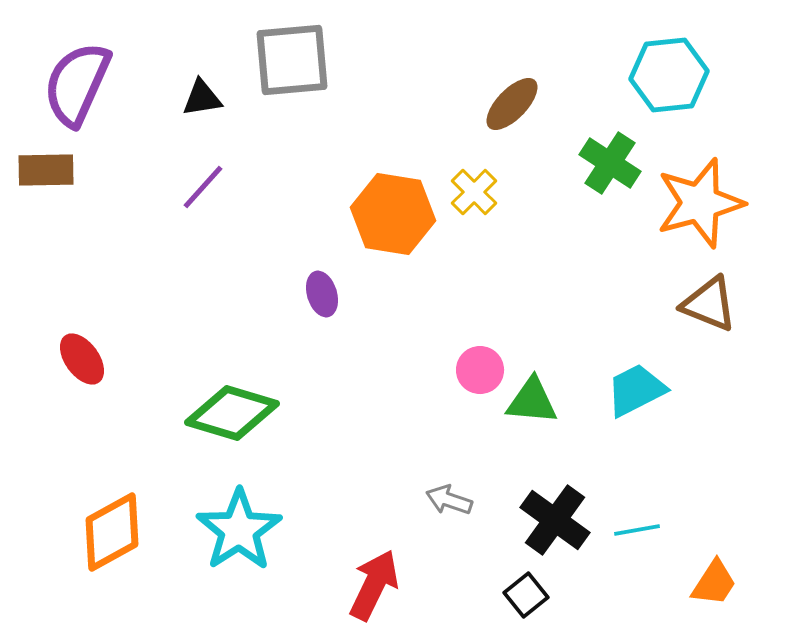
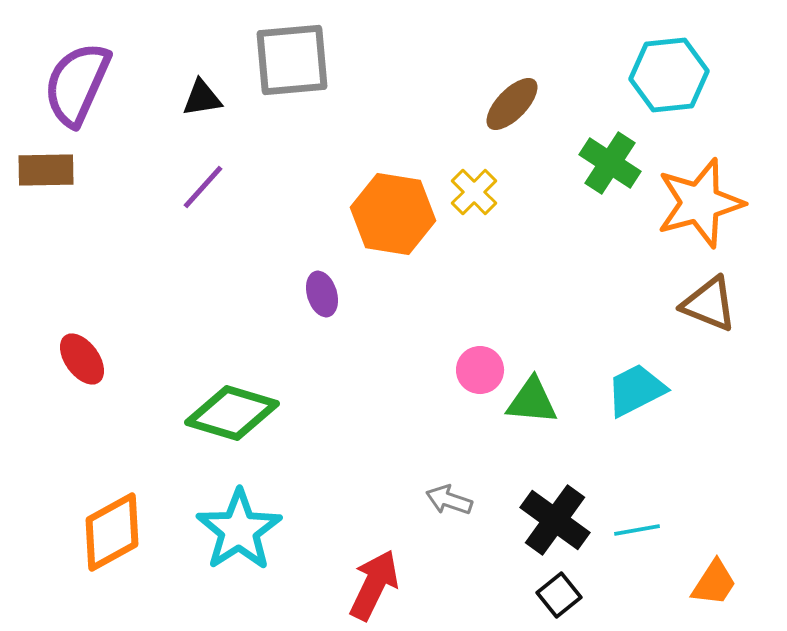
black square: moved 33 px right
